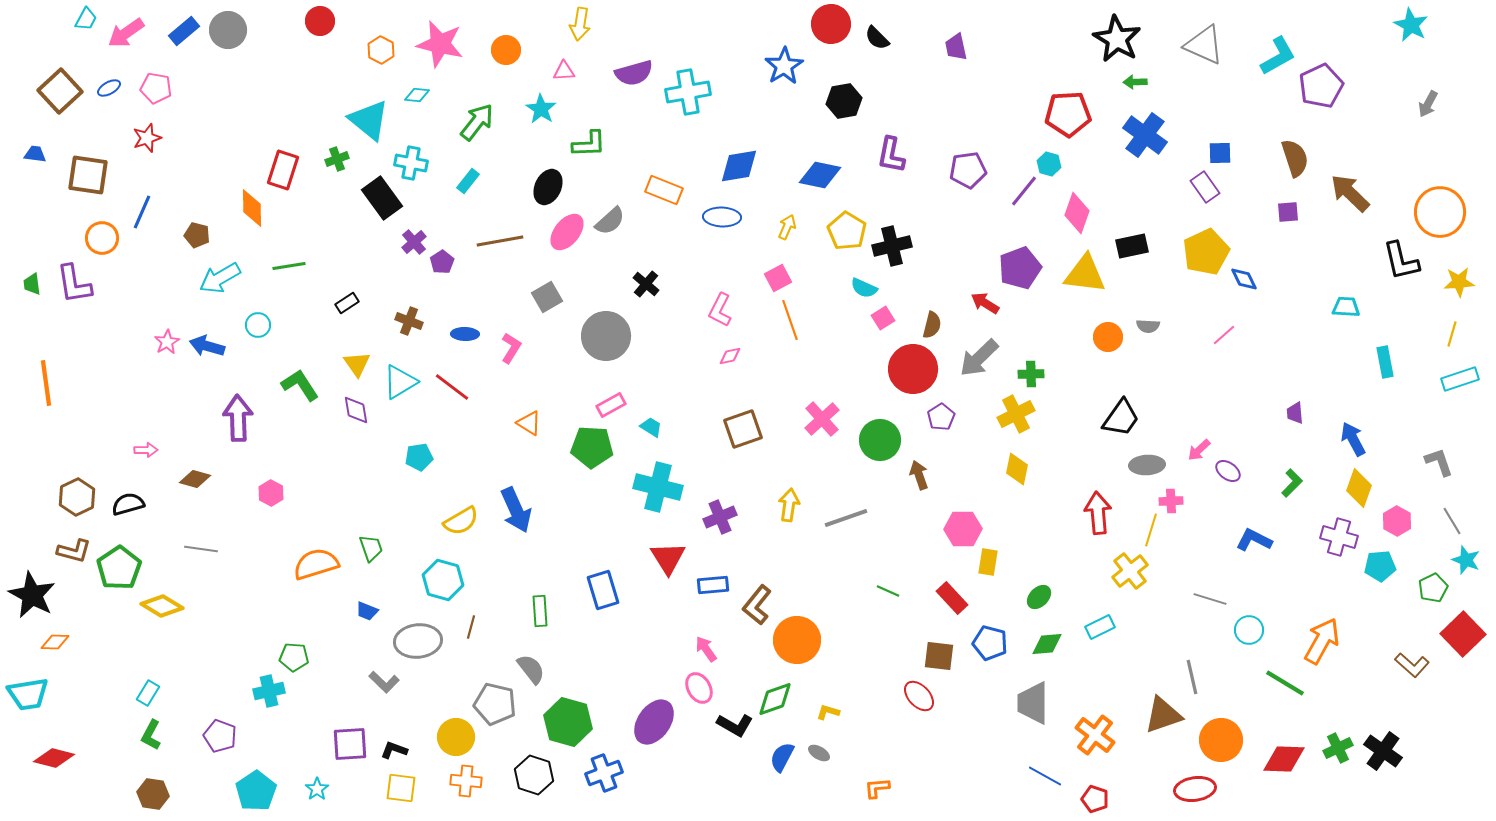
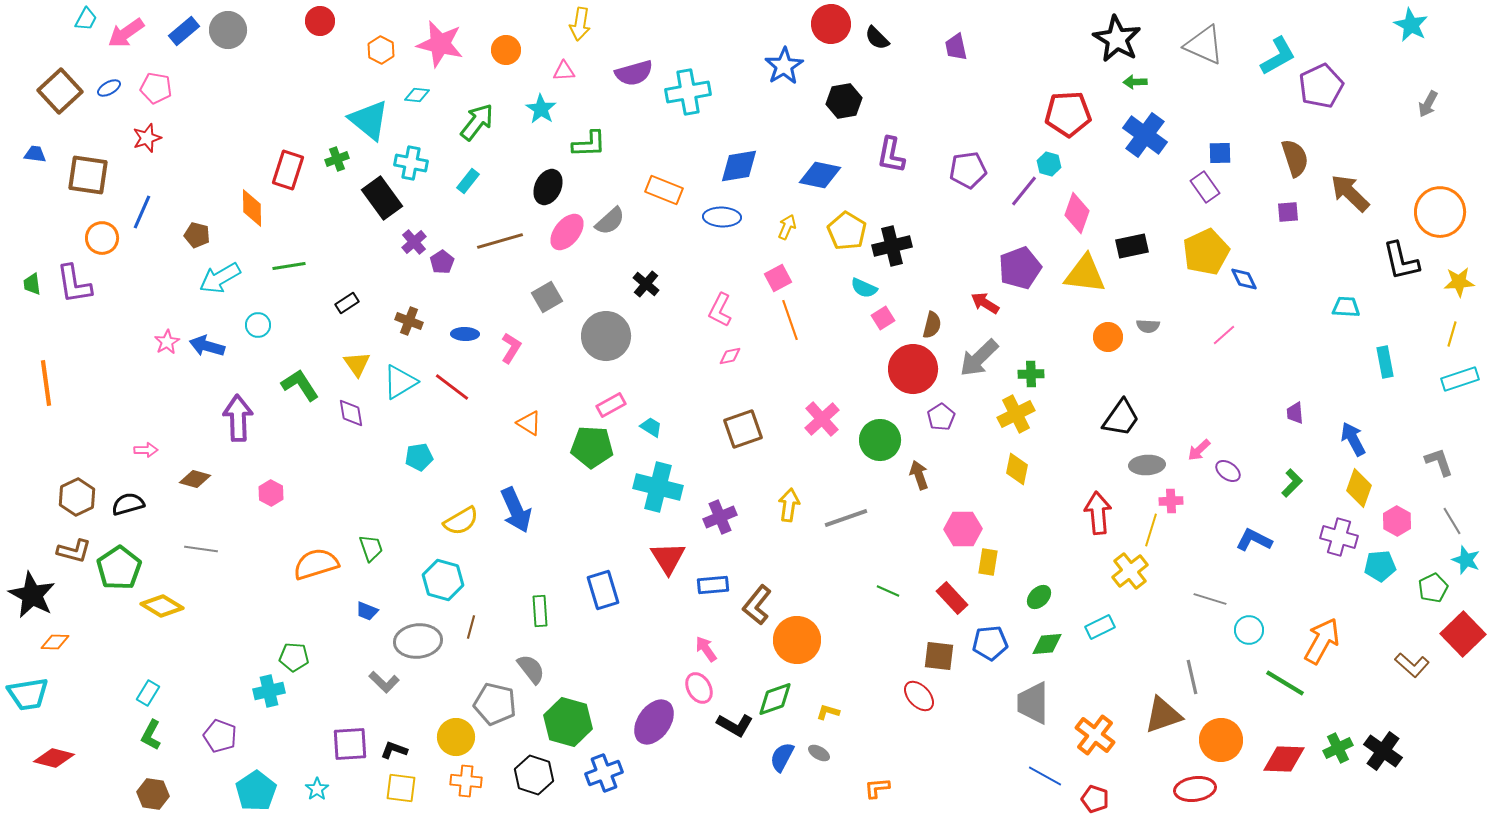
red rectangle at (283, 170): moved 5 px right
brown line at (500, 241): rotated 6 degrees counterclockwise
purple diamond at (356, 410): moved 5 px left, 3 px down
blue pentagon at (990, 643): rotated 20 degrees counterclockwise
